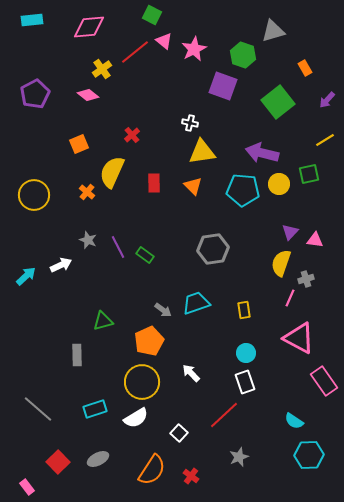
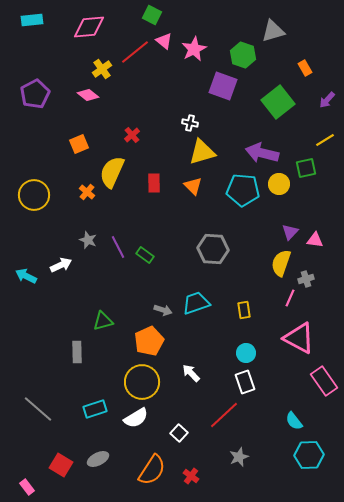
yellow triangle at (202, 152): rotated 8 degrees counterclockwise
green square at (309, 174): moved 3 px left, 6 px up
gray hexagon at (213, 249): rotated 12 degrees clockwise
cyan arrow at (26, 276): rotated 110 degrees counterclockwise
gray arrow at (163, 310): rotated 18 degrees counterclockwise
gray rectangle at (77, 355): moved 3 px up
cyan semicircle at (294, 421): rotated 18 degrees clockwise
red square at (58, 462): moved 3 px right, 3 px down; rotated 15 degrees counterclockwise
